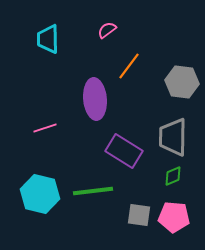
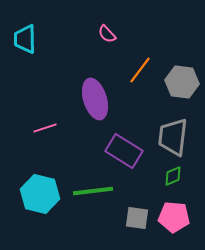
pink semicircle: moved 4 px down; rotated 96 degrees counterclockwise
cyan trapezoid: moved 23 px left
orange line: moved 11 px right, 4 px down
purple ellipse: rotated 12 degrees counterclockwise
gray trapezoid: rotated 6 degrees clockwise
gray square: moved 2 px left, 3 px down
